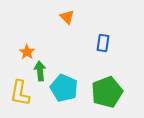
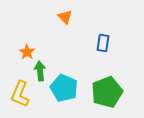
orange triangle: moved 2 px left
yellow L-shape: moved 1 px down; rotated 12 degrees clockwise
